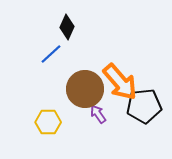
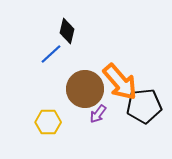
black diamond: moved 4 px down; rotated 10 degrees counterclockwise
purple arrow: rotated 108 degrees counterclockwise
